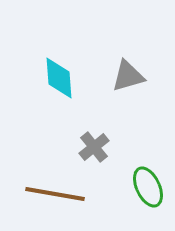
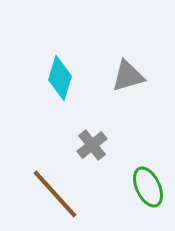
cyan diamond: moved 1 px right; rotated 21 degrees clockwise
gray cross: moved 2 px left, 2 px up
brown line: rotated 38 degrees clockwise
